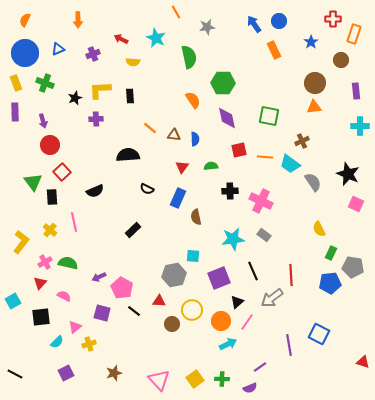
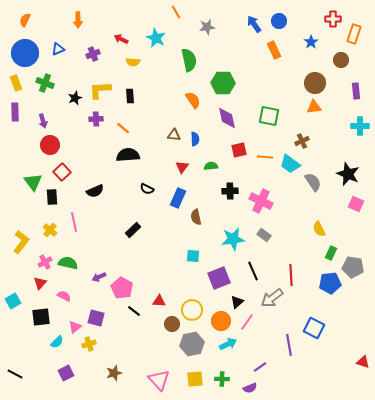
green semicircle at (189, 57): moved 3 px down
orange line at (150, 128): moved 27 px left
gray hexagon at (174, 275): moved 18 px right, 69 px down
purple square at (102, 313): moved 6 px left, 5 px down
blue square at (319, 334): moved 5 px left, 6 px up
yellow square at (195, 379): rotated 30 degrees clockwise
